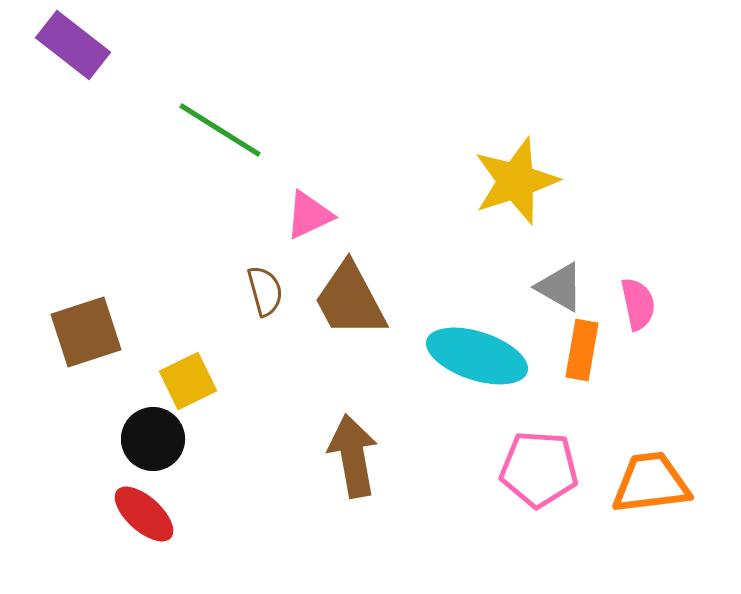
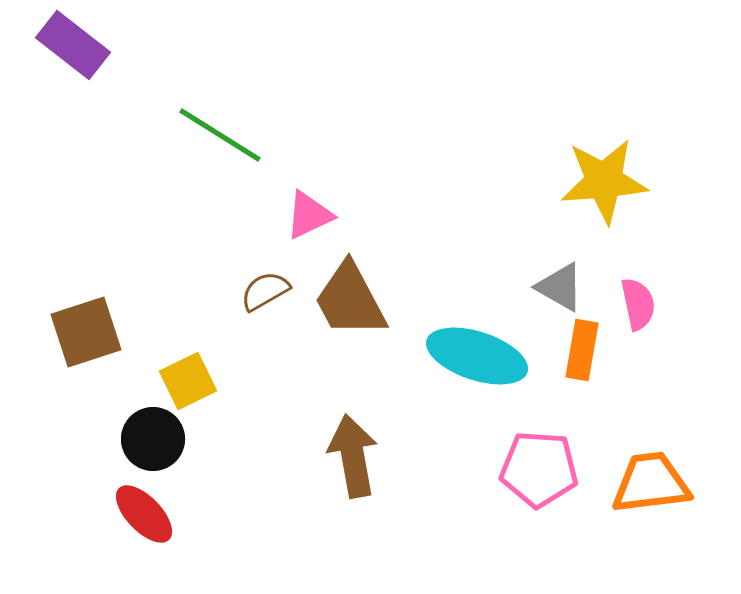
green line: moved 5 px down
yellow star: moved 88 px right; rotated 14 degrees clockwise
brown semicircle: rotated 105 degrees counterclockwise
red ellipse: rotated 4 degrees clockwise
